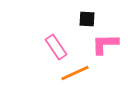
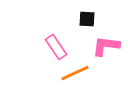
pink L-shape: moved 1 px right, 2 px down; rotated 8 degrees clockwise
